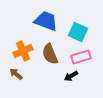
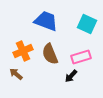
cyan square: moved 9 px right, 8 px up
black arrow: rotated 16 degrees counterclockwise
